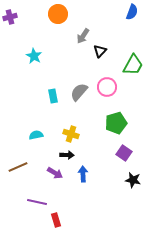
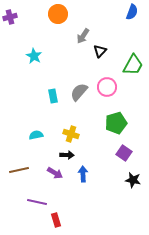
brown line: moved 1 px right, 3 px down; rotated 12 degrees clockwise
